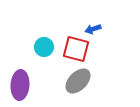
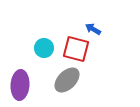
blue arrow: rotated 49 degrees clockwise
cyan circle: moved 1 px down
gray ellipse: moved 11 px left, 1 px up
